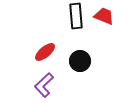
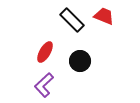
black rectangle: moved 4 px left, 4 px down; rotated 40 degrees counterclockwise
red ellipse: rotated 20 degrees counterclockwise
